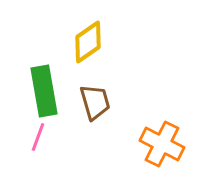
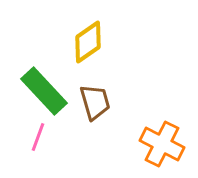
green rectangle: rotated 33 degrees counterclockwise
